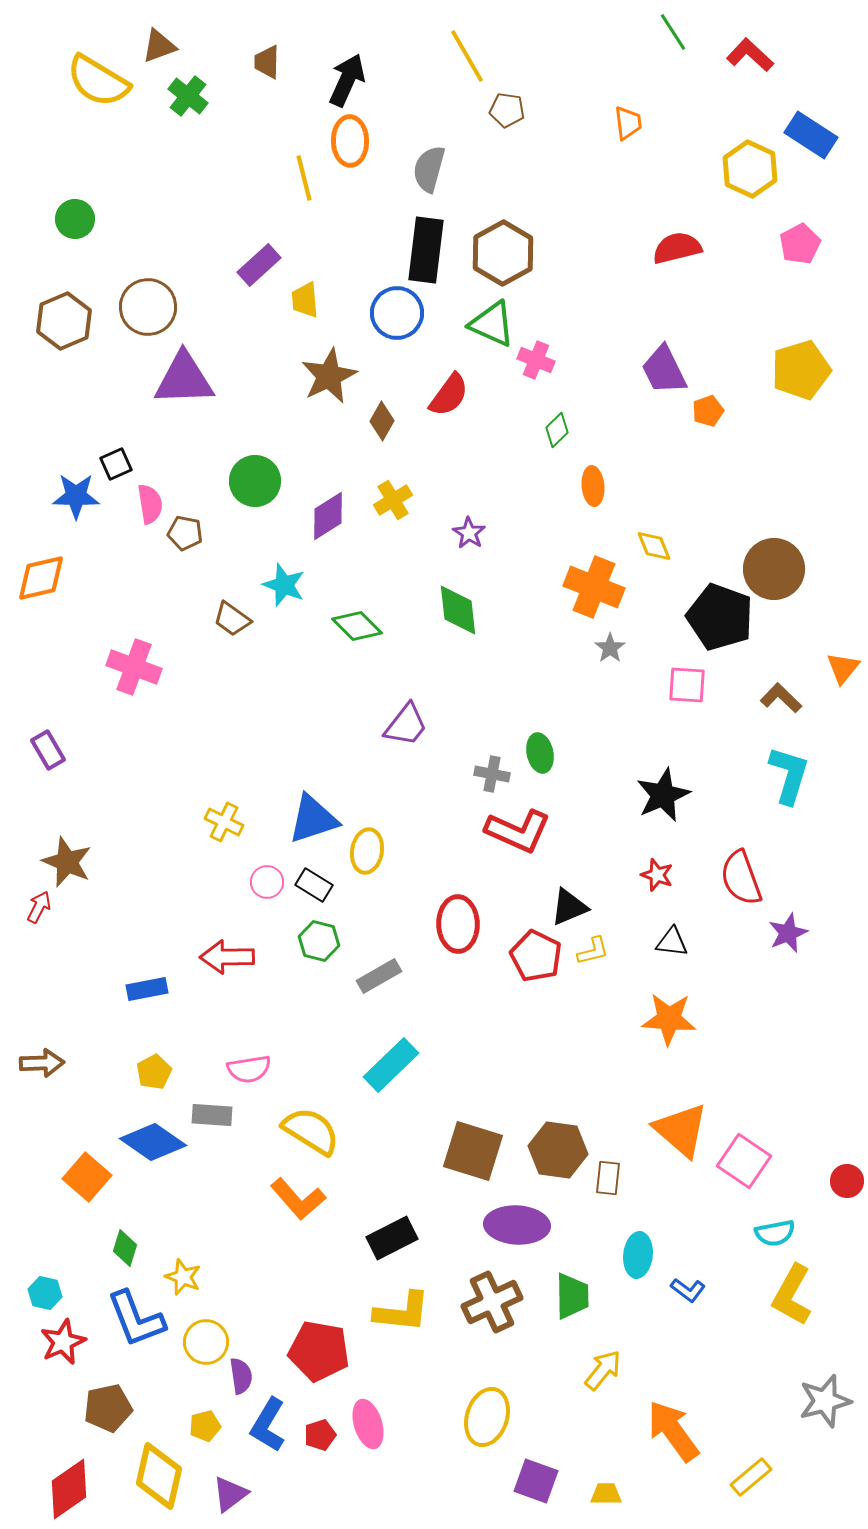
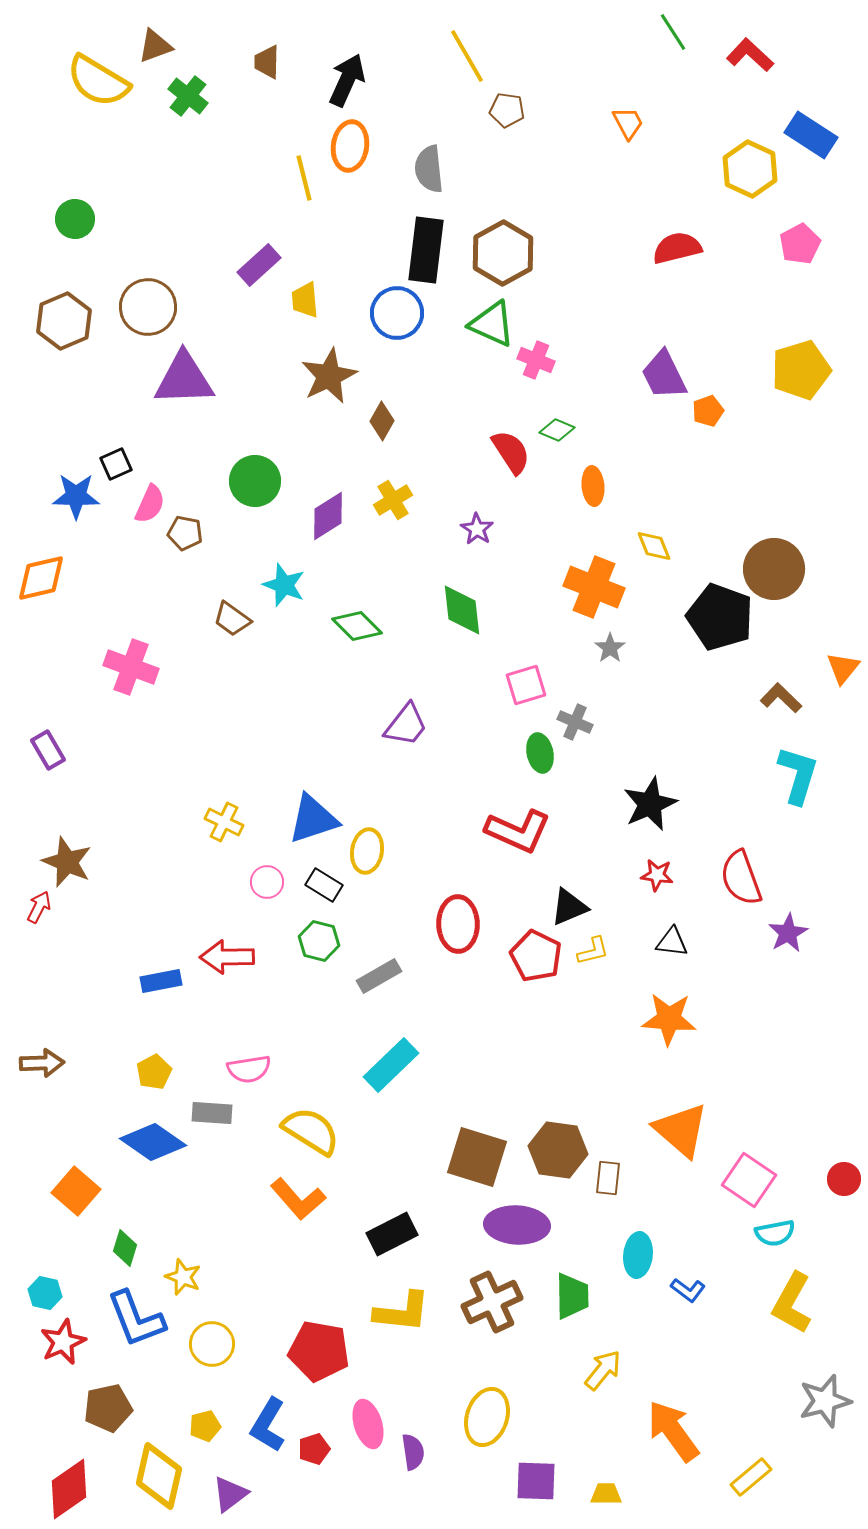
brown triangle at (159, 46): moved 4 px left
orange trapezoid at (628, 123): rotated 21 degrees counterclockwise
orange ellipse at (350, 141): moved 5 px down; rotated 9 degrees clockwise
gray semicircle at (429, 169): rotated 21 degrees counterclockwise
purple trapezoid at (664, 370): moved 5 px down
red semicircle at (449, 395): moved 62 px right, 57 px down; rotated 69 degrees counterclockwise
green diamond at (557, 430): rotated 68 degrees clockwise
pink semicircle at (150, 504): rotated 33 degrees clockwise
purple star at (469, 533): moved 8 px right, 4 px up
green diamond at (458, 610): moved 4 px right
pink cross at (134, 667): moved 3 px left
pink square at (687, 685): moved 161 px left; rotated 21 degrees counterclockwise
gray cross at (492, 774): moved 83 px right, 52 px up; rotated 12 degrees clockwise
cyan L-shape at (789, 775): moved 9 px right
black star at (663, 795): moved 13 px left, 9 px down
red star at (657, 875): rotated 12 degrees counterclockwise
black rectangle at (314, 885): moved 10 px right
purple star at (788, 933): rotated 6 degrees counterclockwise
blue rectangle at (147, 989): moved 14 px right, 8 px up
gray rectangle at (212, 1115): moved 2 px up
brown square at (473, 1151): moved 4 px right, 6 px down
pink square at (744, 1161): moved 5 px right, 19 px down
orange square at (87, 1177): moved 11 px left, 14 px down
red circle at (847, 1181): moved 3 px left, 2 px up
black rectangle at (392, 1238): moved 4 px up
yellow L-shape at (792, 1295): moved 8 px down
yellow circle at (206, 1342): moved 6 px right, 2 px down
purple semicircle at (241, 1376): moved 172 px right, 76 px down
red pentagon at (320, 1435): moved 6 px left, 14 px down
purple square at (536, 1481): rotated 18 degrees counterclockwise
